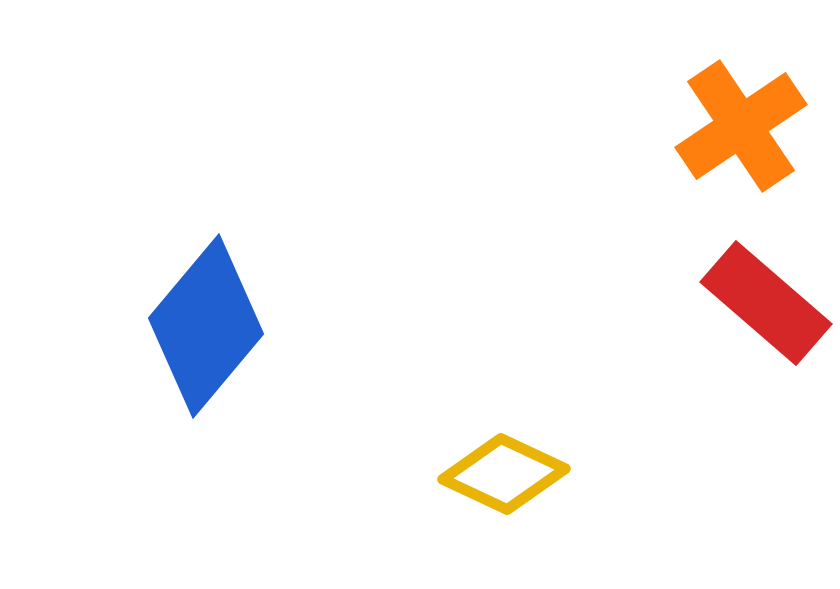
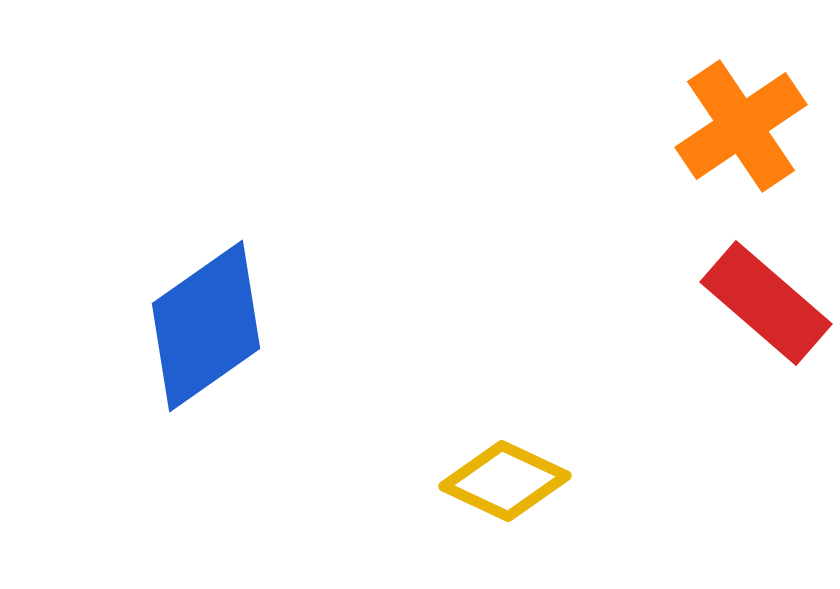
blue diamond: rotated 15 degrees clockwise
yellow diamond: moved 1 px right, 7 px down
